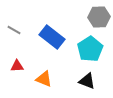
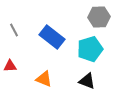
gray line: rotated 32 degrees clockwise
cyan pentagon: rotated 15 degrees clockwise
red triangle: moved 7 px left
